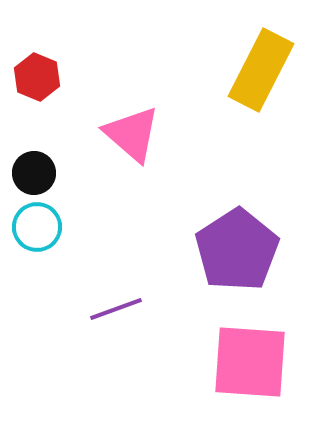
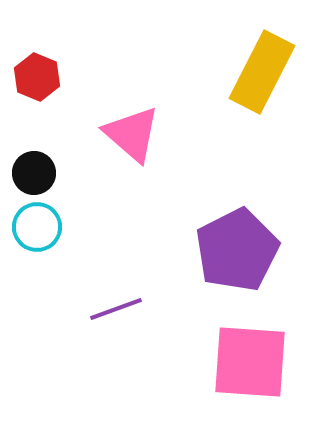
yellow rectangle: moved 1 px right, 2 px down
purple pentagon: rotated 6 degrees clockwise
